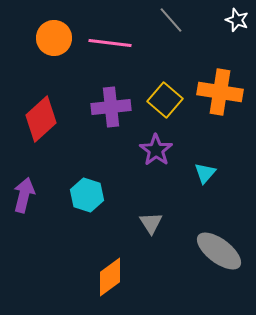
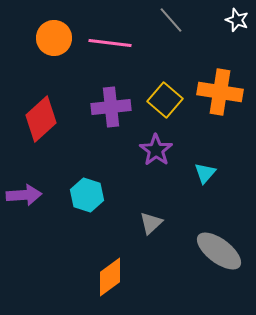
purple arrow: rotated 72 degrees clockwise
gray triangle: rotated 20 degrees clockwise
